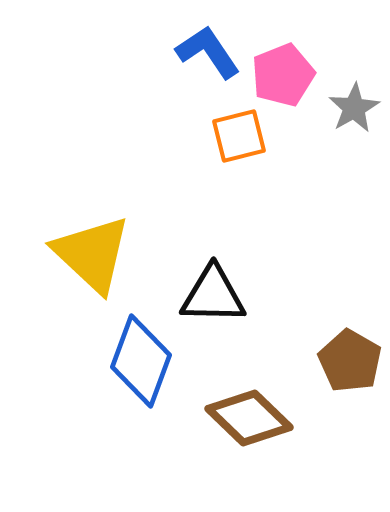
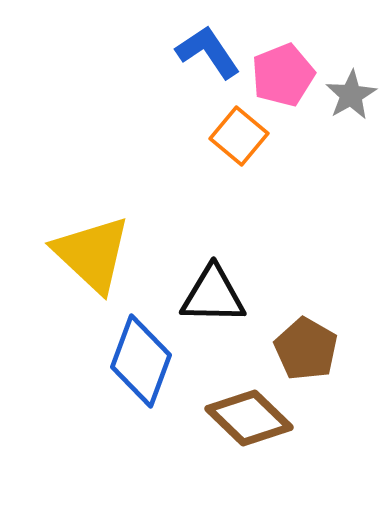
gray star: moved 3 px left, 13 px up
orange square: rotated 36 degrees counterclockwise
brown pentagon: moved 44 px left, 12 px up
